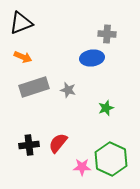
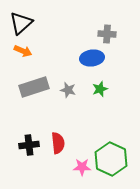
black triangle: rotated 20 degrees counterclockwise
orange arrow: moved 6 px up
green star: moved 6 px left, 19 px up
red semicircle: rotated 135 degrees clockwise
